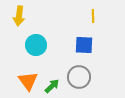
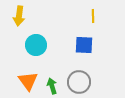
gray circle: moved 5 px down
green arrow: rotated 63 degrees counterclockwise
